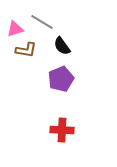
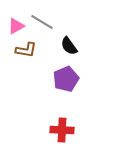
pink triangle: moved 1 px right, 3 px up; rotated 12 degrees counterclockwise
black semicircle: moved 7 px right
purple pentagon: moved 5 px right
